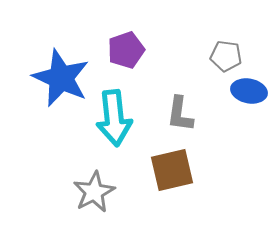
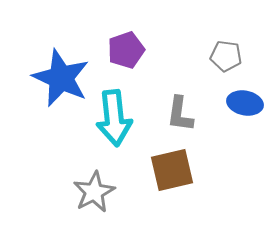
blue ellipse: moved 4 px left, 12 px down
